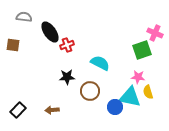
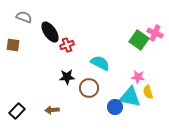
gray semicircle: rotated 14 degrees clockwise
green square: moved 3 px left, 10 px up; rotated 36 degrees counterclockwise
brown circle: moved 1 px left, 3 px up
black rectangle: moved 1 px left, 1 px down
